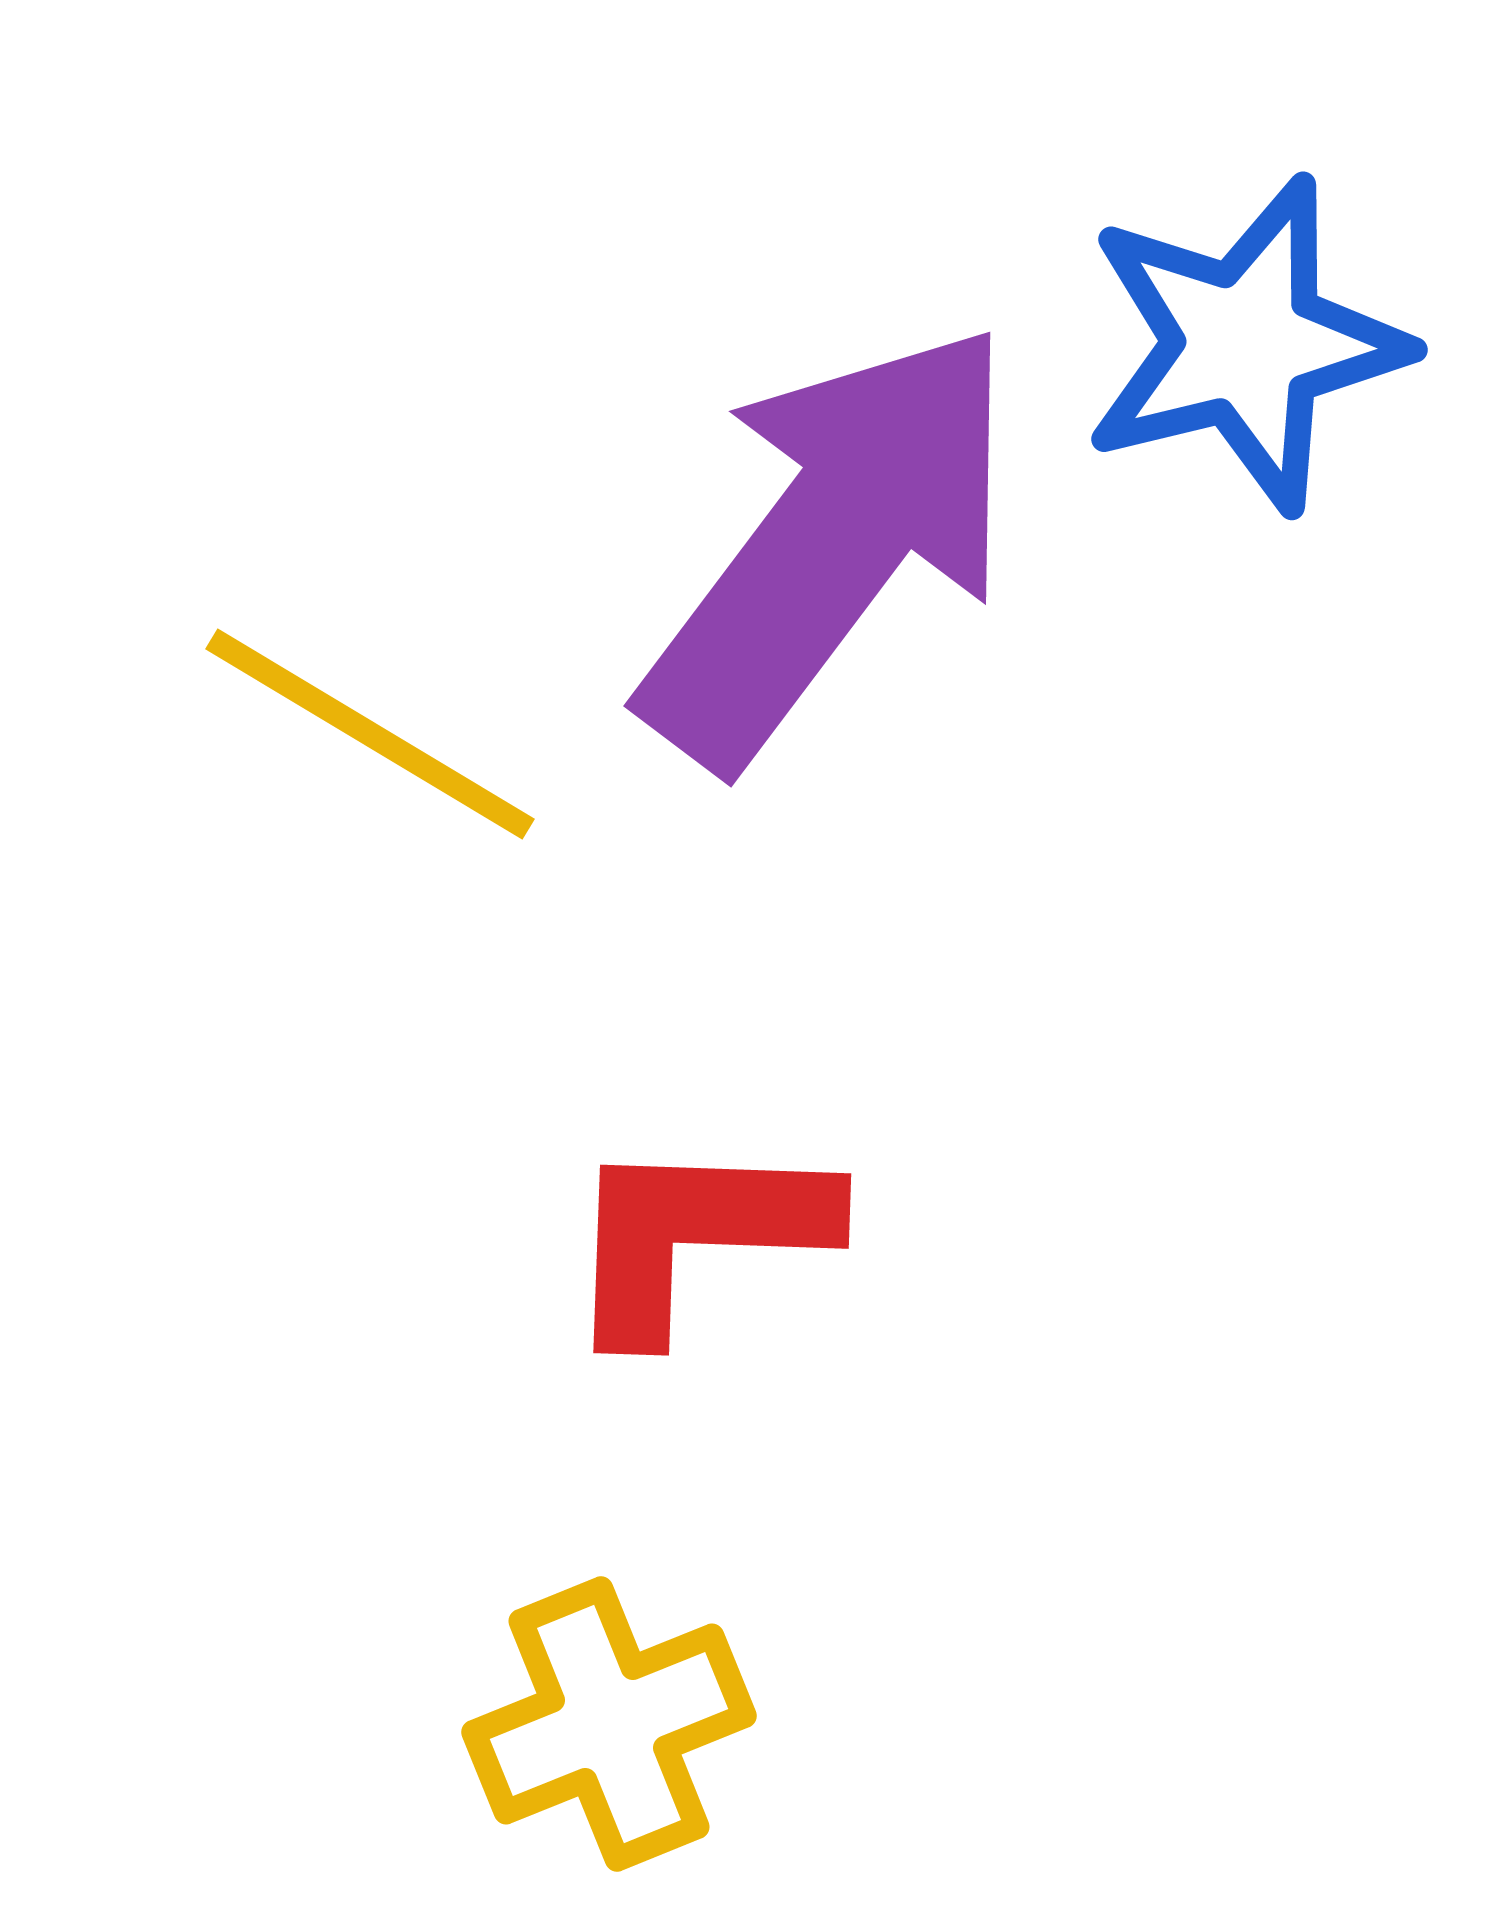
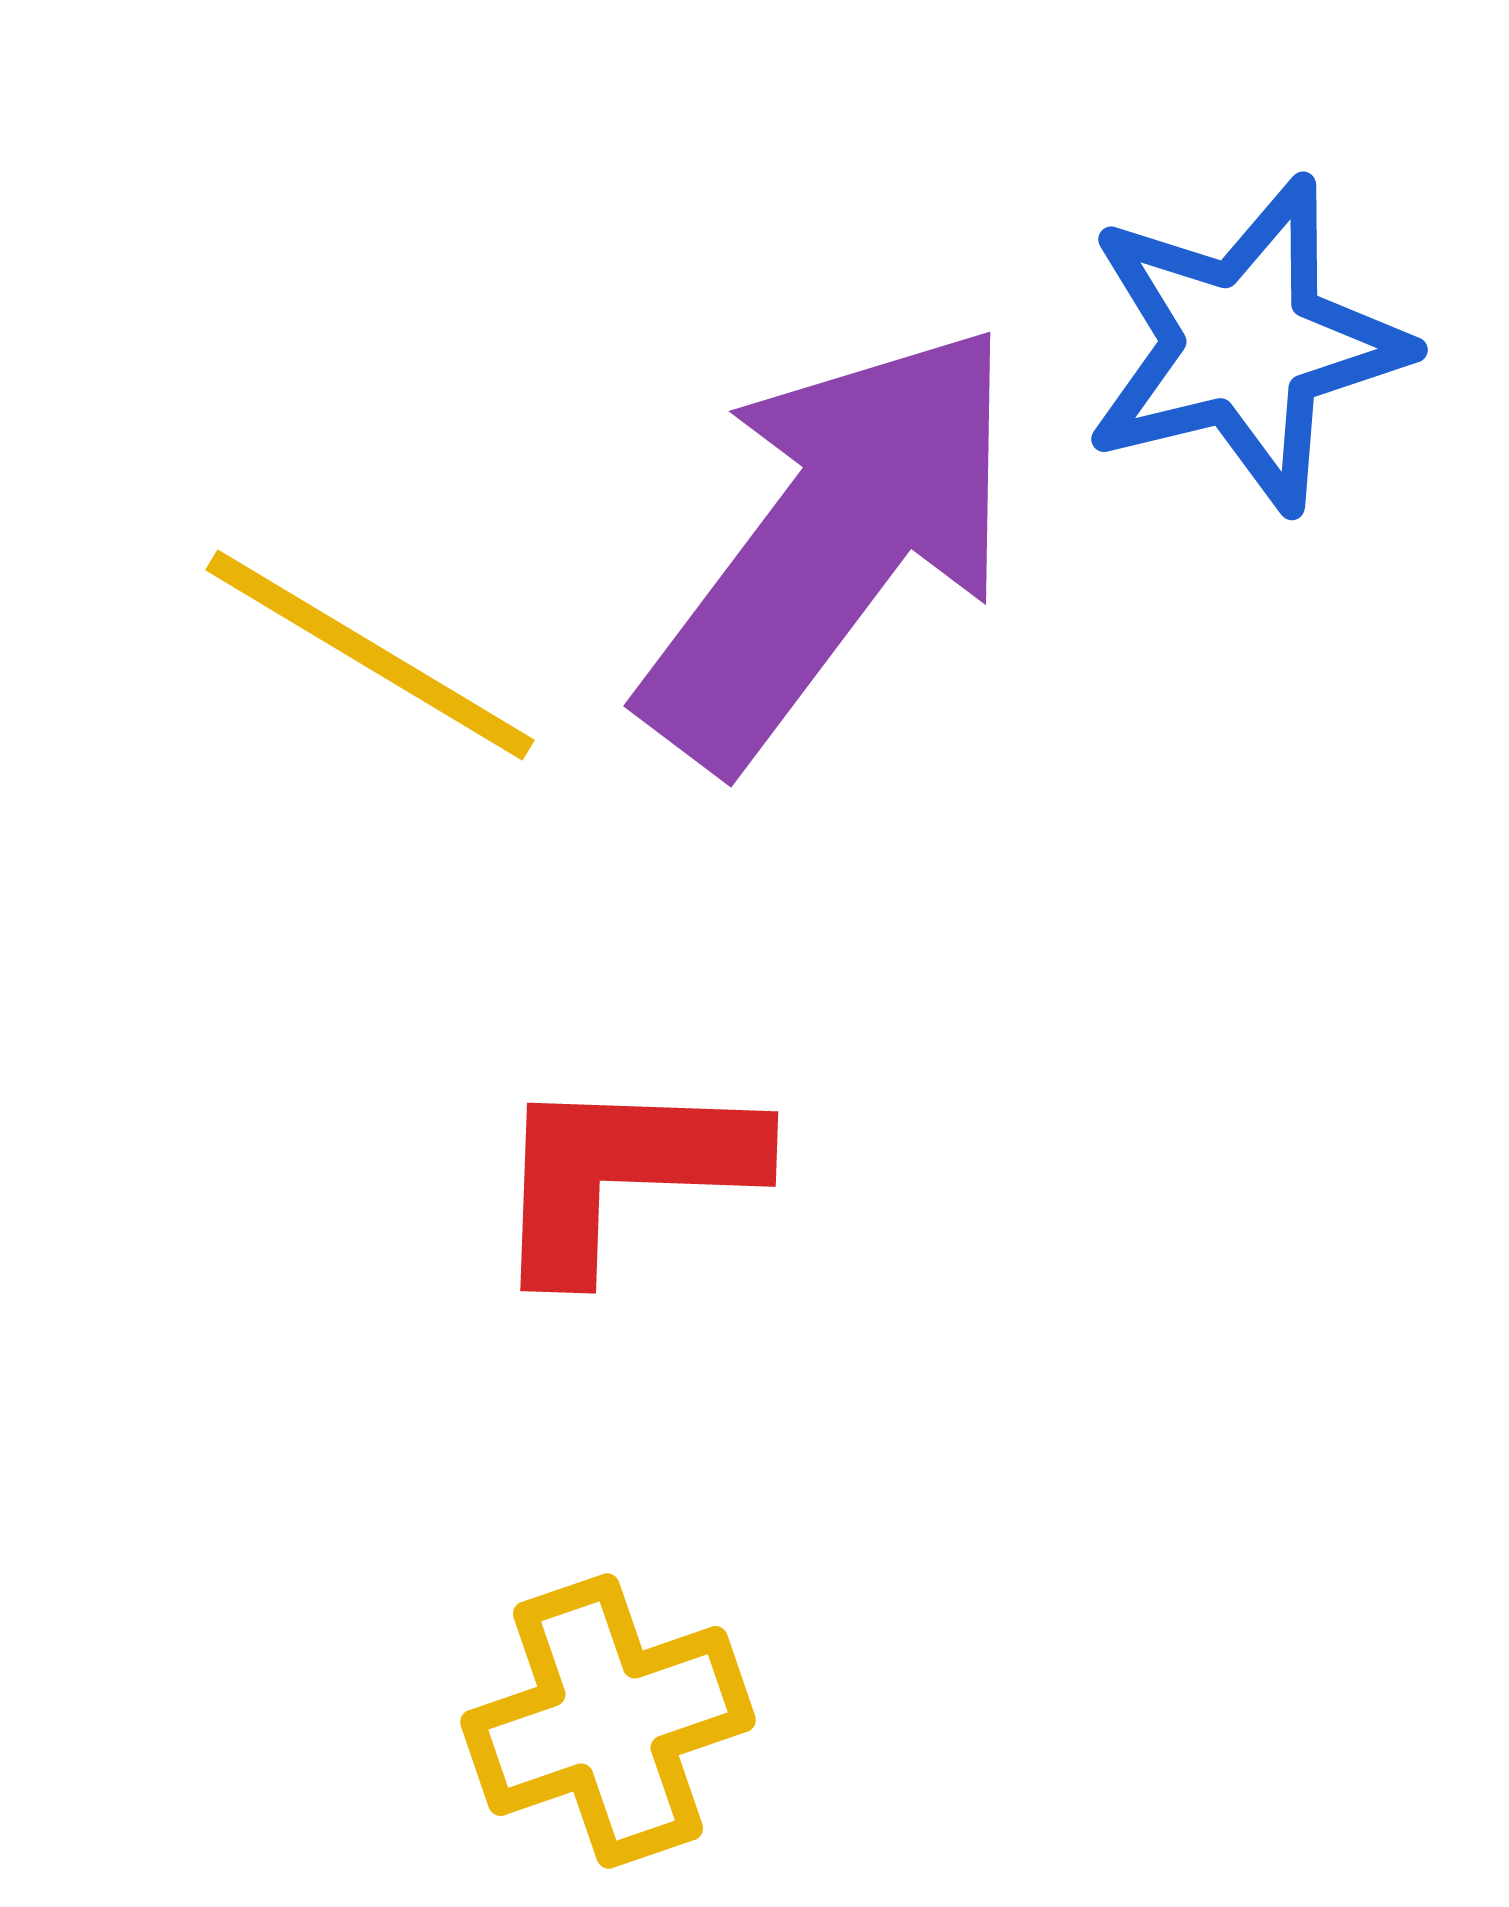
yellow line: moved 79 px up
red L-shape: moved 73 px left, 62 px up
yellow cross: moved 1 px left, 3 px up; rotated 3 degrees clockwise
